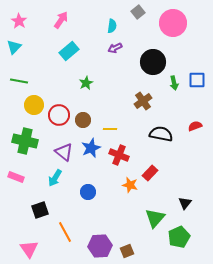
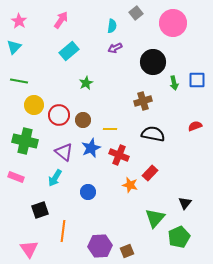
gray square: moved 2 px left, 1 px down
brown cross: rotated 18 degrees clockwise
black semicircle: moved 8 px left
orange line: moved 2 px left, 1 px up; rotated 35 degrees clockwise
